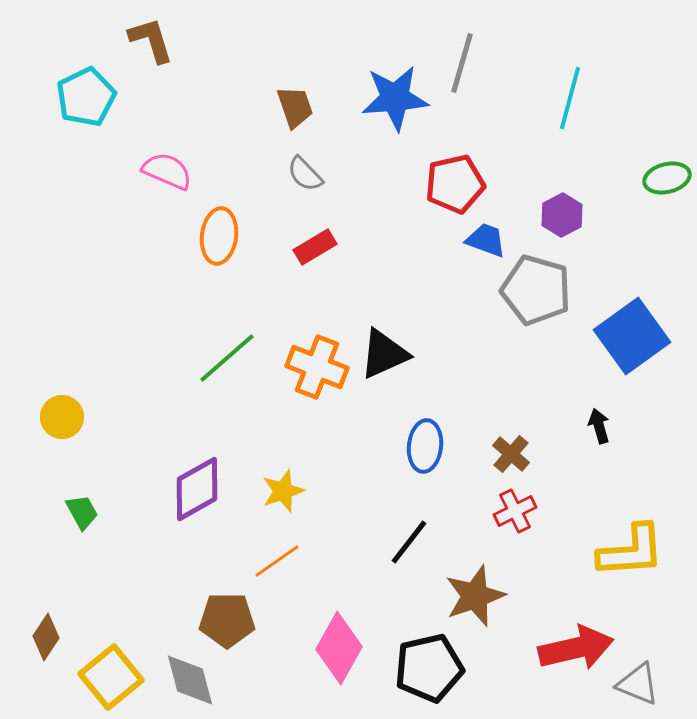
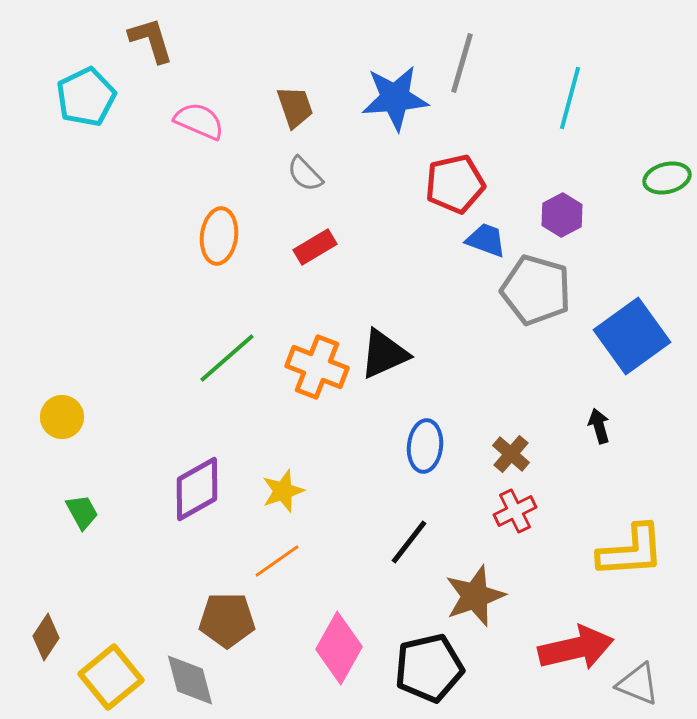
pink semicircle: moved 32 px right, 50 px up
